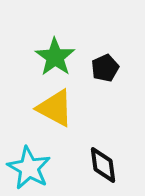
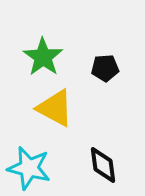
green star: moved 12 px left
black pentagon: rotated 20 degrees clockwise
cyan star: rotated 15 degrees counterclockwise
